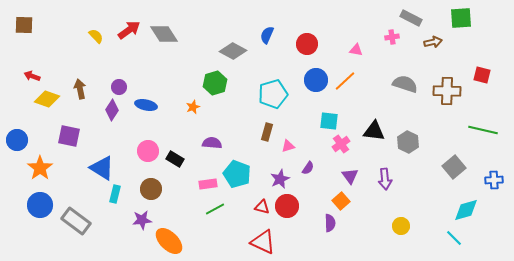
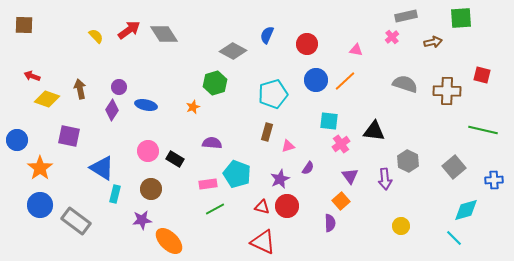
gray rectangle at (411, 18): moved 5 px left, 2 px up; rotated 40 degrees counterclockwise
pink cross at (392, 37): rotated 32 degrees counterclockwise
gray hexagon at (408, 142): moved 19 px down
